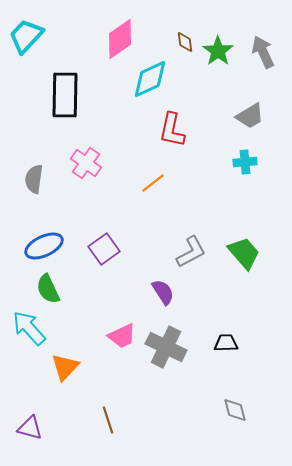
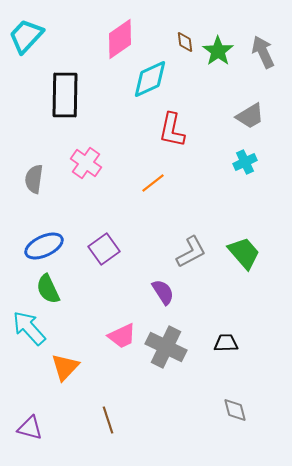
cyan cross: rotated 20 degrees counterclockwise
